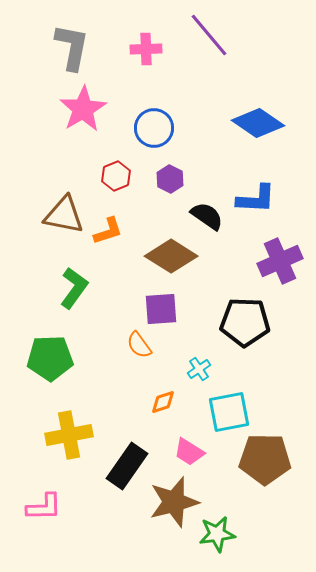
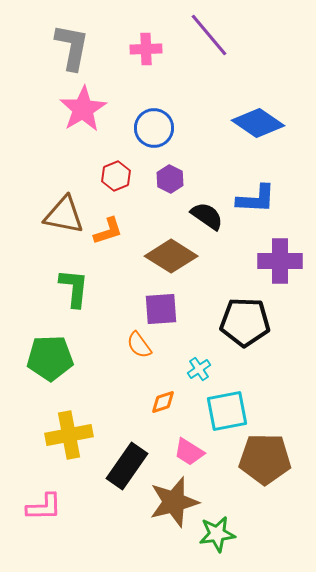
purple cross: rotated 24 degrees clockwise
green L-shape: rotated 30 degrees counterclockwise
cyan square: moved 2 px left, 1 px up
